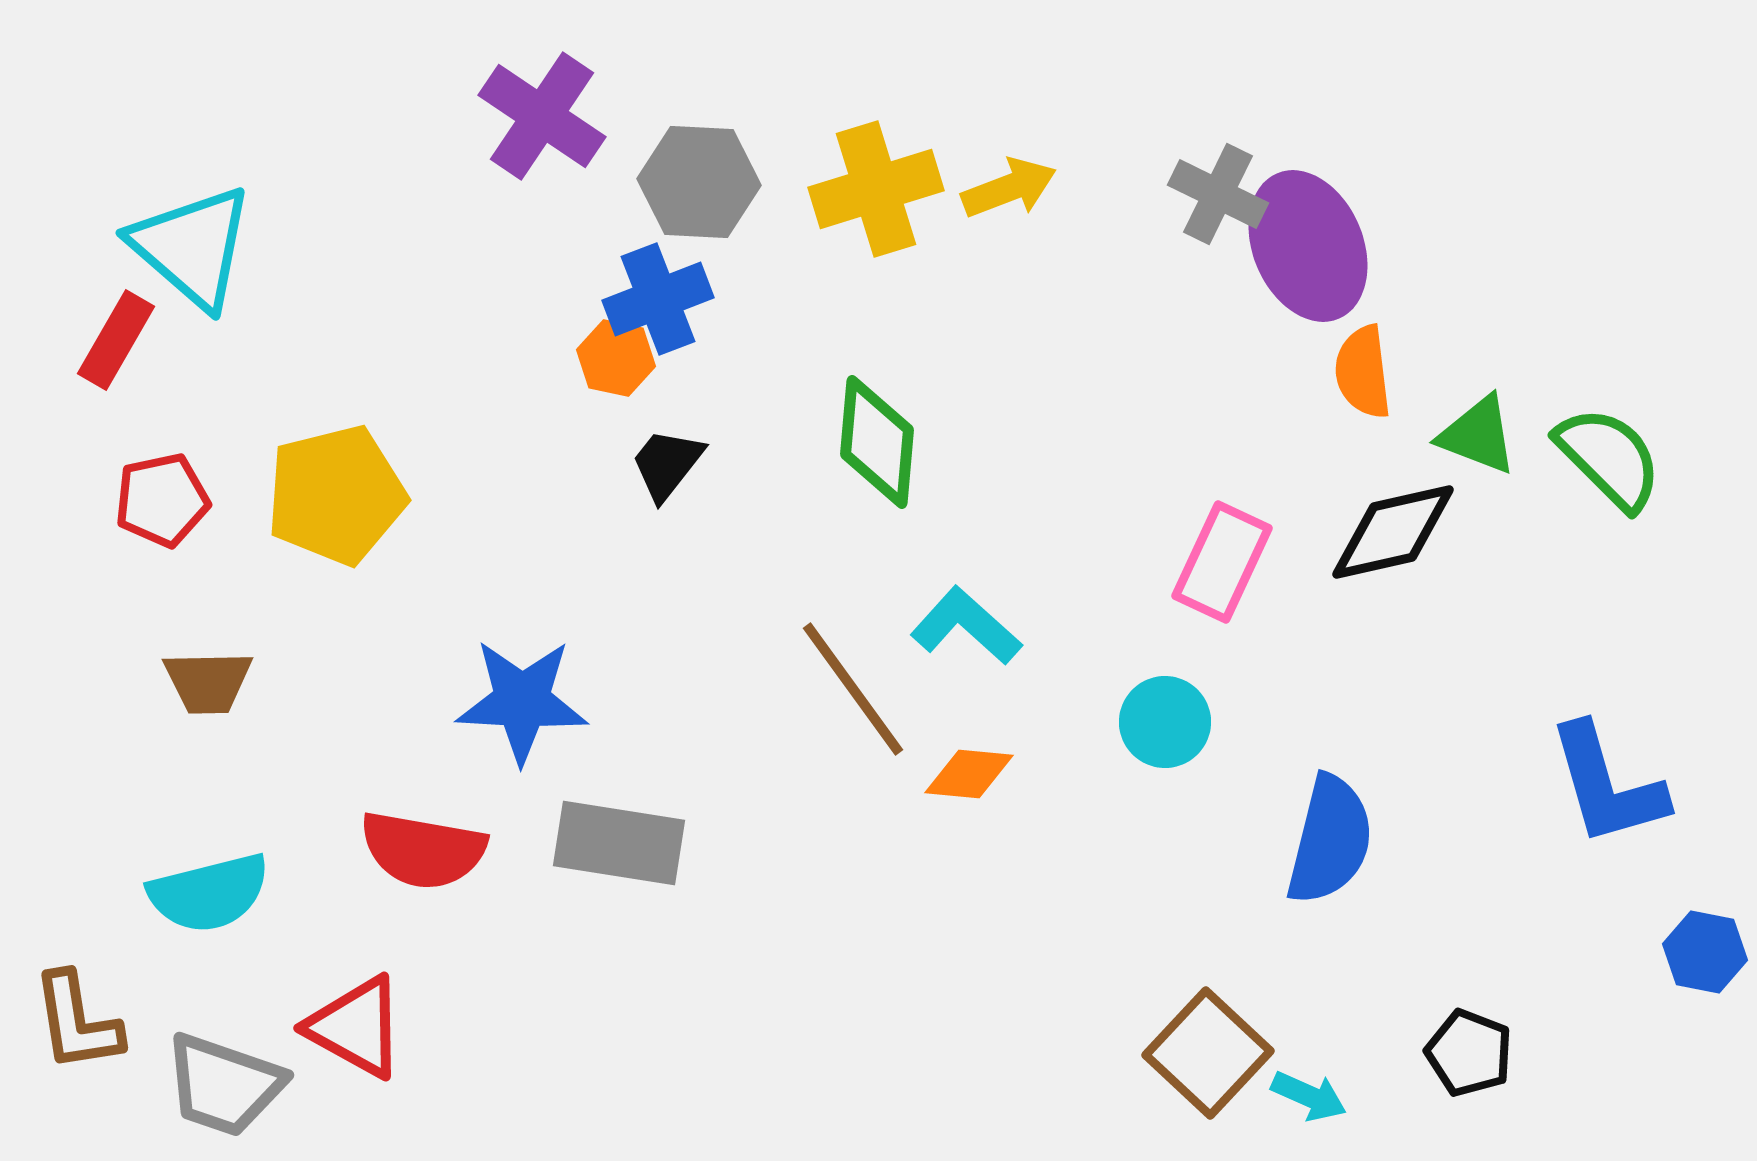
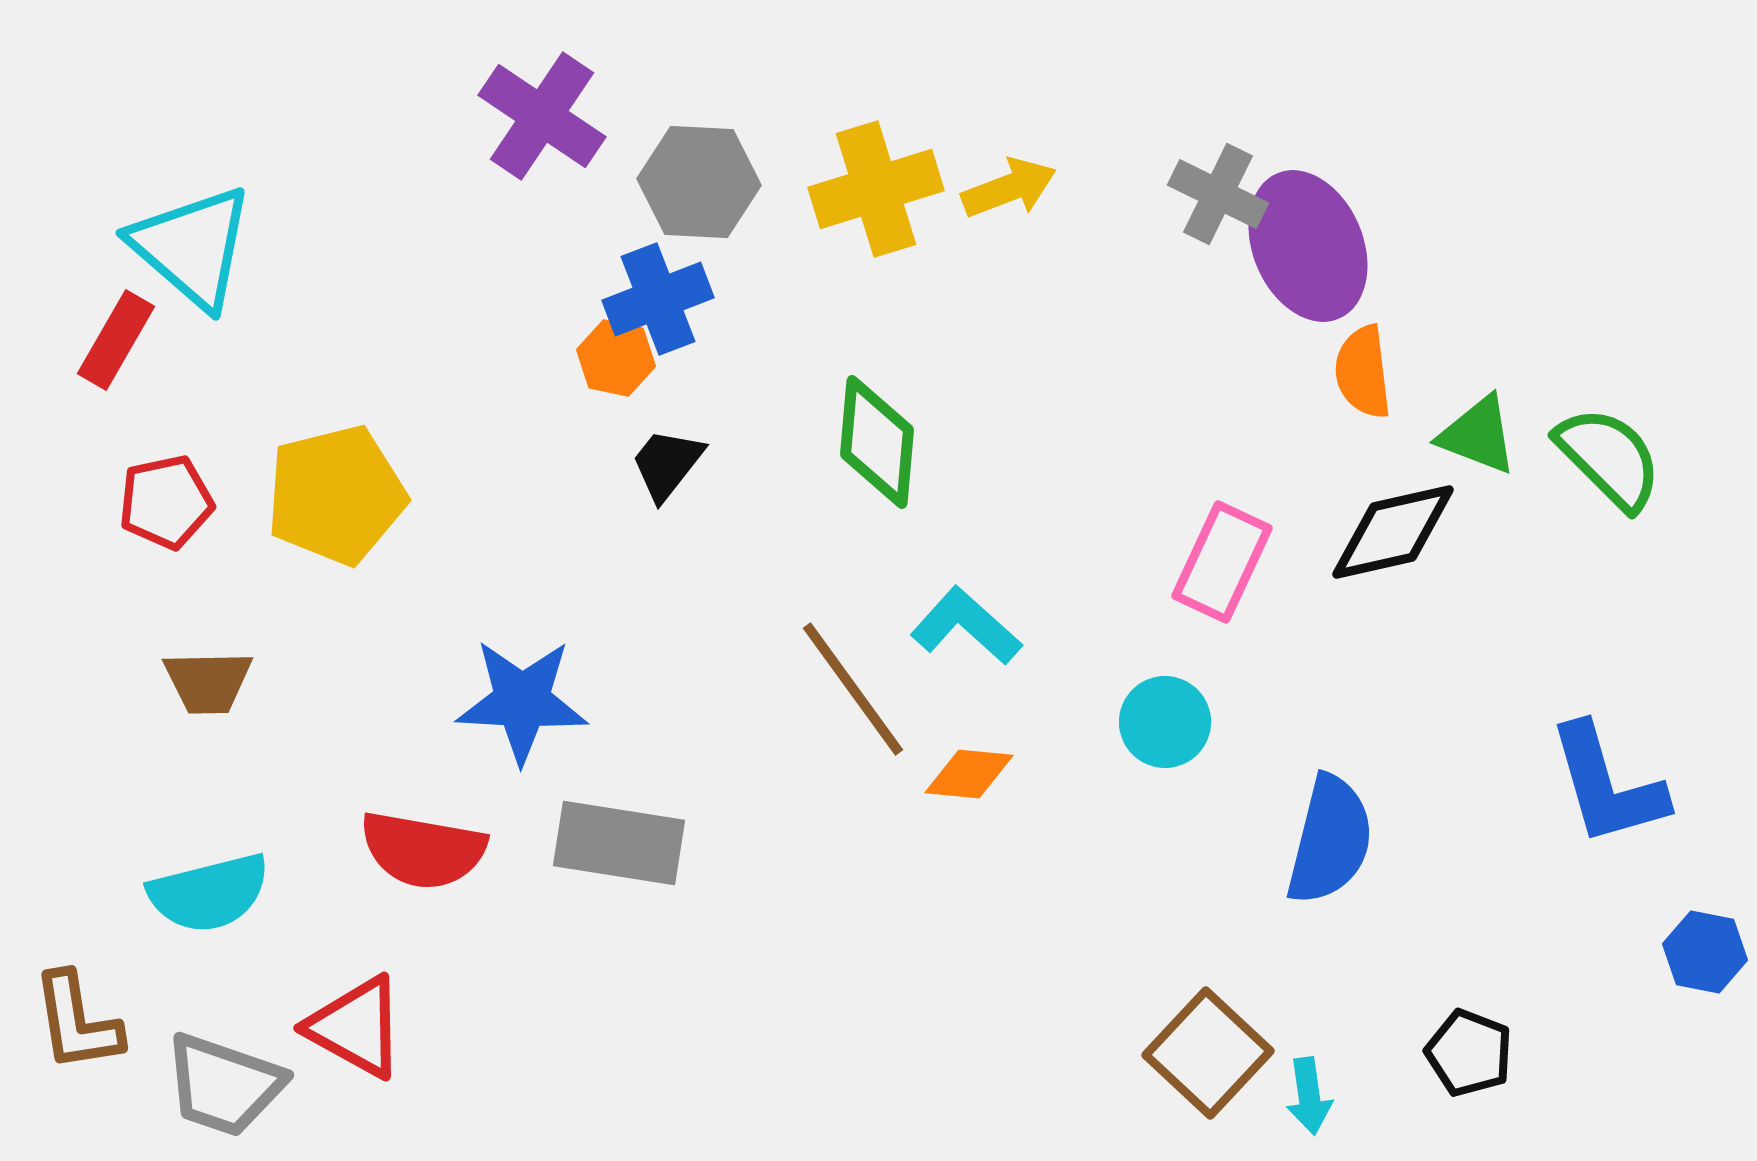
red pentagon: moved 4 px right, 2 px down
cyan arrow: rotated 58 degrees clockwise
